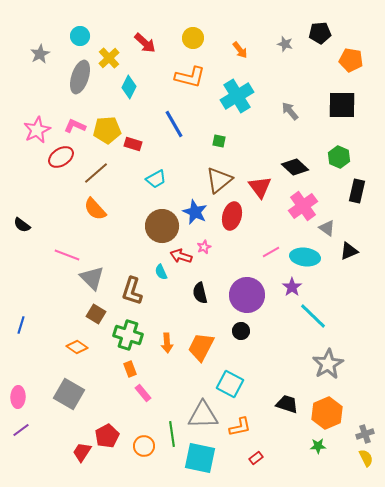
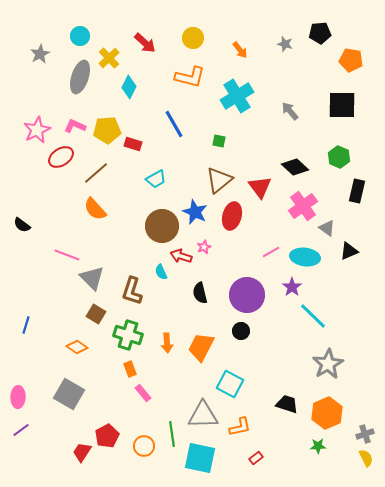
blue line at (21, 325): moved 5 px right
